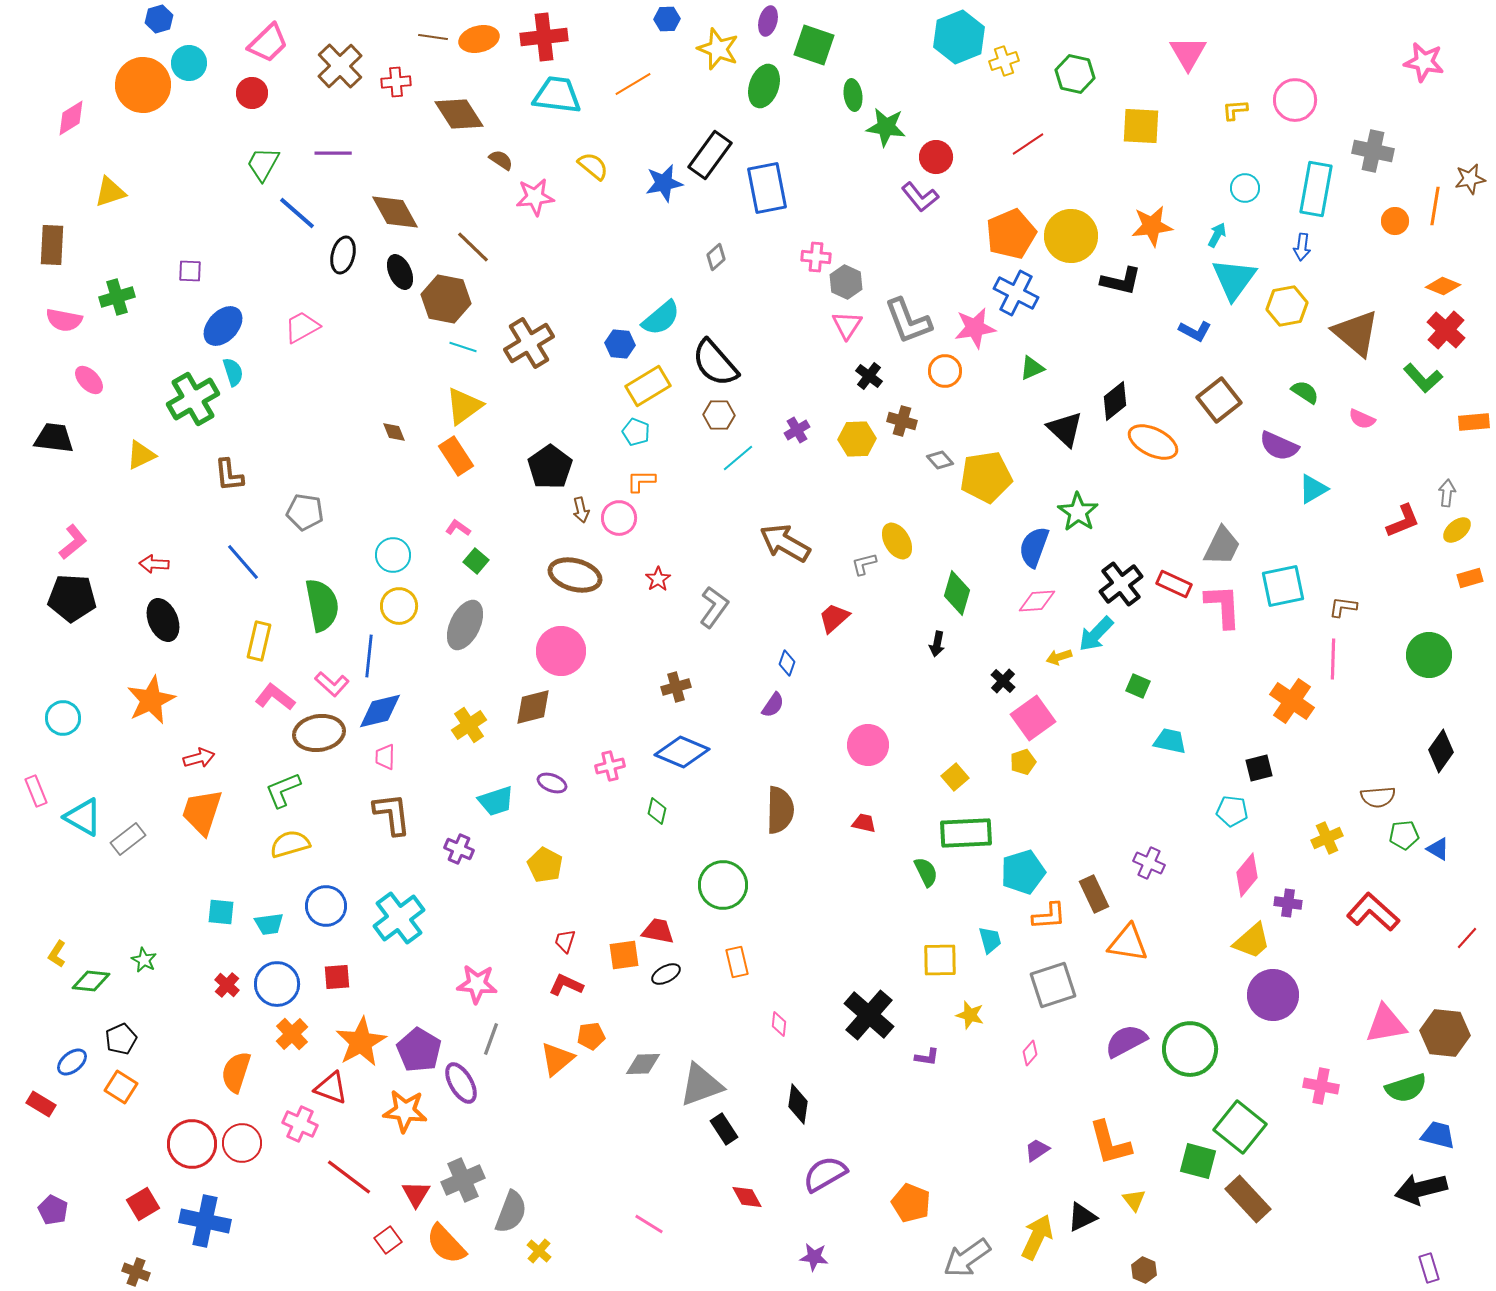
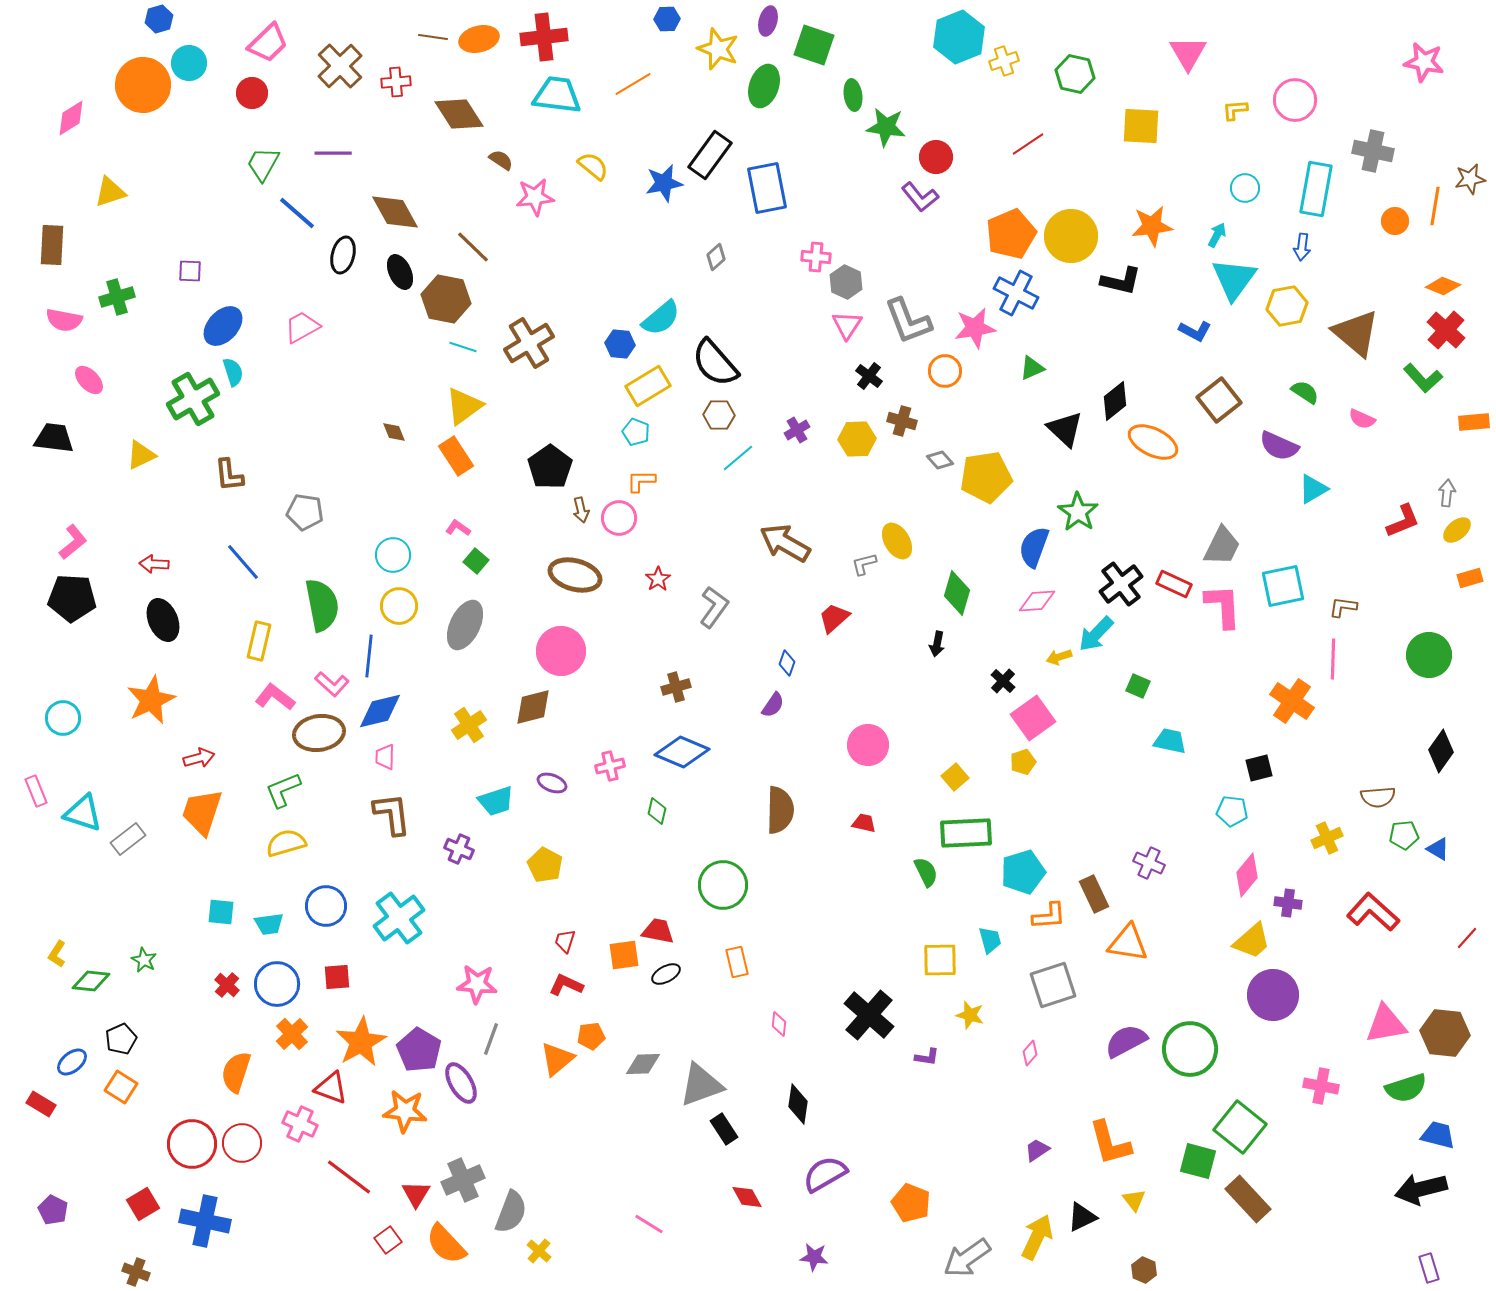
cyan triangle at (83, 817): moved 4 px up; rotated 12 degrees counterclockwise
yellow semicircle at (290, 844): moved 4 px left, 1 px up
